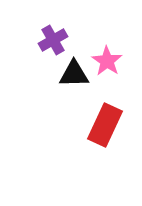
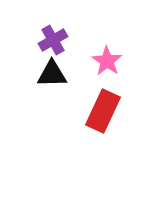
black triangle: moved 22 px left
red rectangle: moved 2 px left, 14 px up
